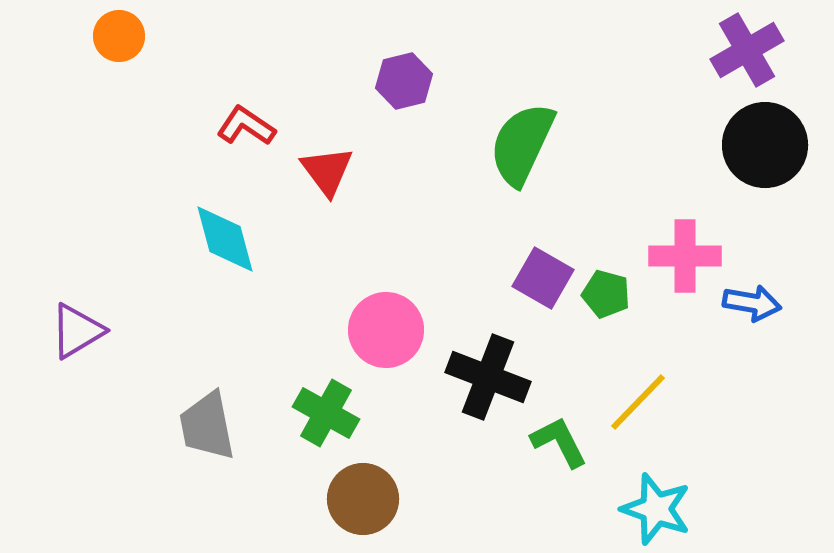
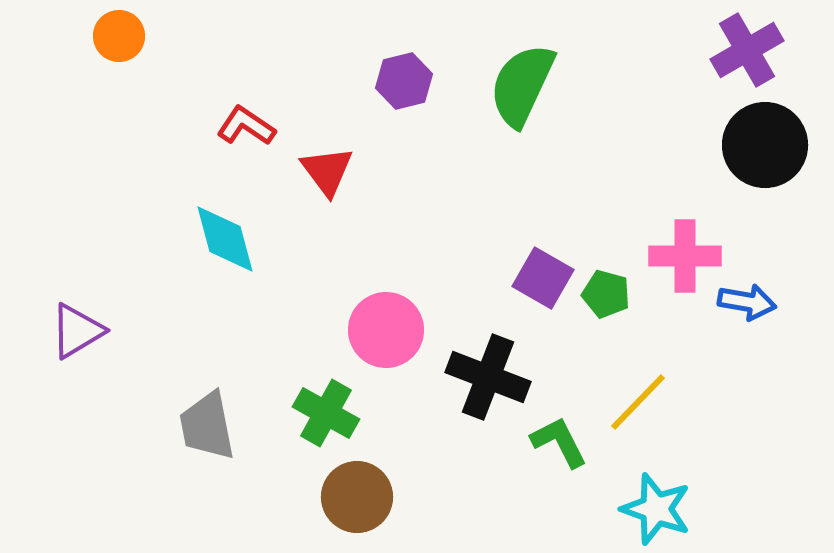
green semicircle: moved 59 px up
blue arrow: moved 5 px left, 1 px up
brown circle: moved 6 px left, 2 px up
